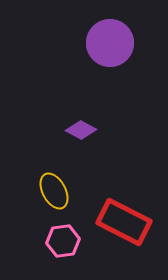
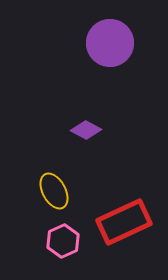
purple diamond: moved 5 px right
red rectangle: rotated 52 degrees counterclockwise
pink hexagon: rotated 16 degrees counterclockwise
